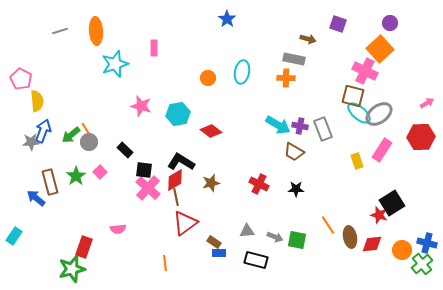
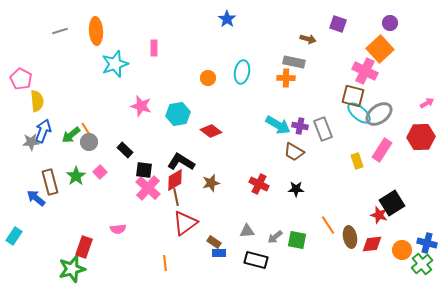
gray rectangle at (294, 59): moved 3 px down
gray arrow at (275, 237): rotated 119 degrees clockwise
